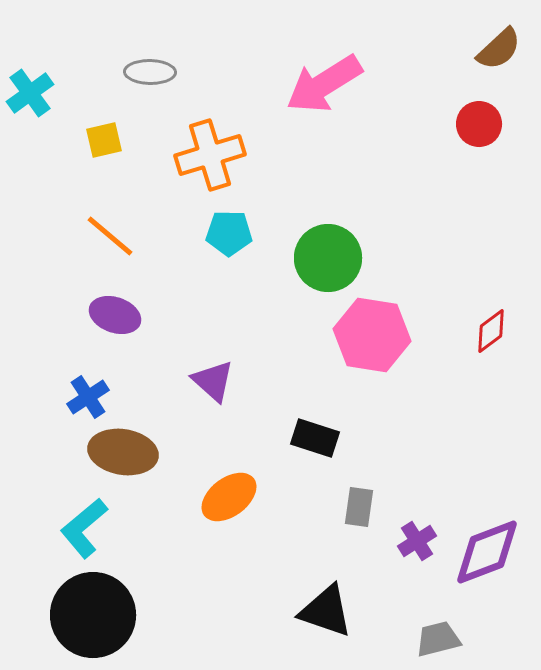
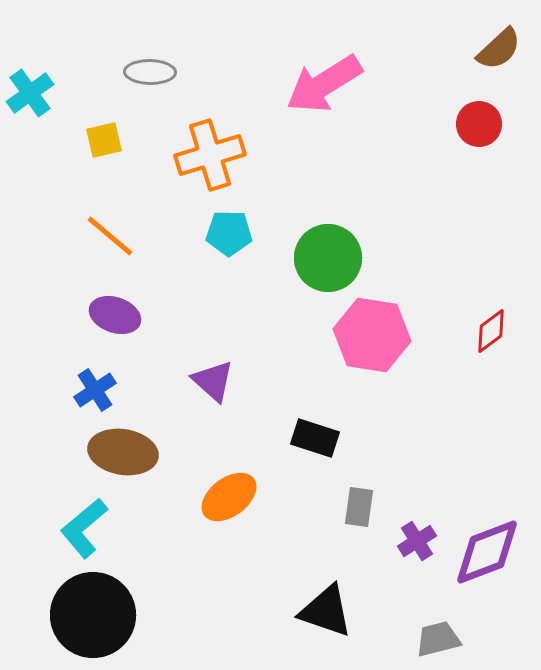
blue cross: moved 7 px right, 7 px up
